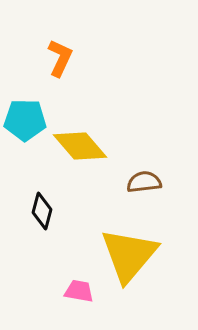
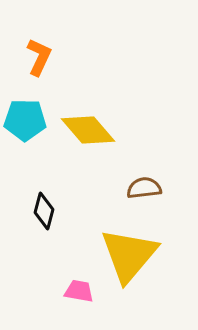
orange L-shape: moved 21 px left, 1 px up
yellow diamond: moved 8 px right, 16 px up
brown semicircle: moved 6 px down
black diamond: moved 2 px right
